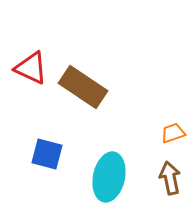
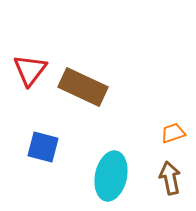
red triangle: moved 1 px left, 2 px down; rotated 42 degrees clockwise
brown rectangle: rotated 9 degrees counterclockwise
blue square: moved 4 px left, 7 px up
cyan ellipse: moved 2 px right, 1 px up
